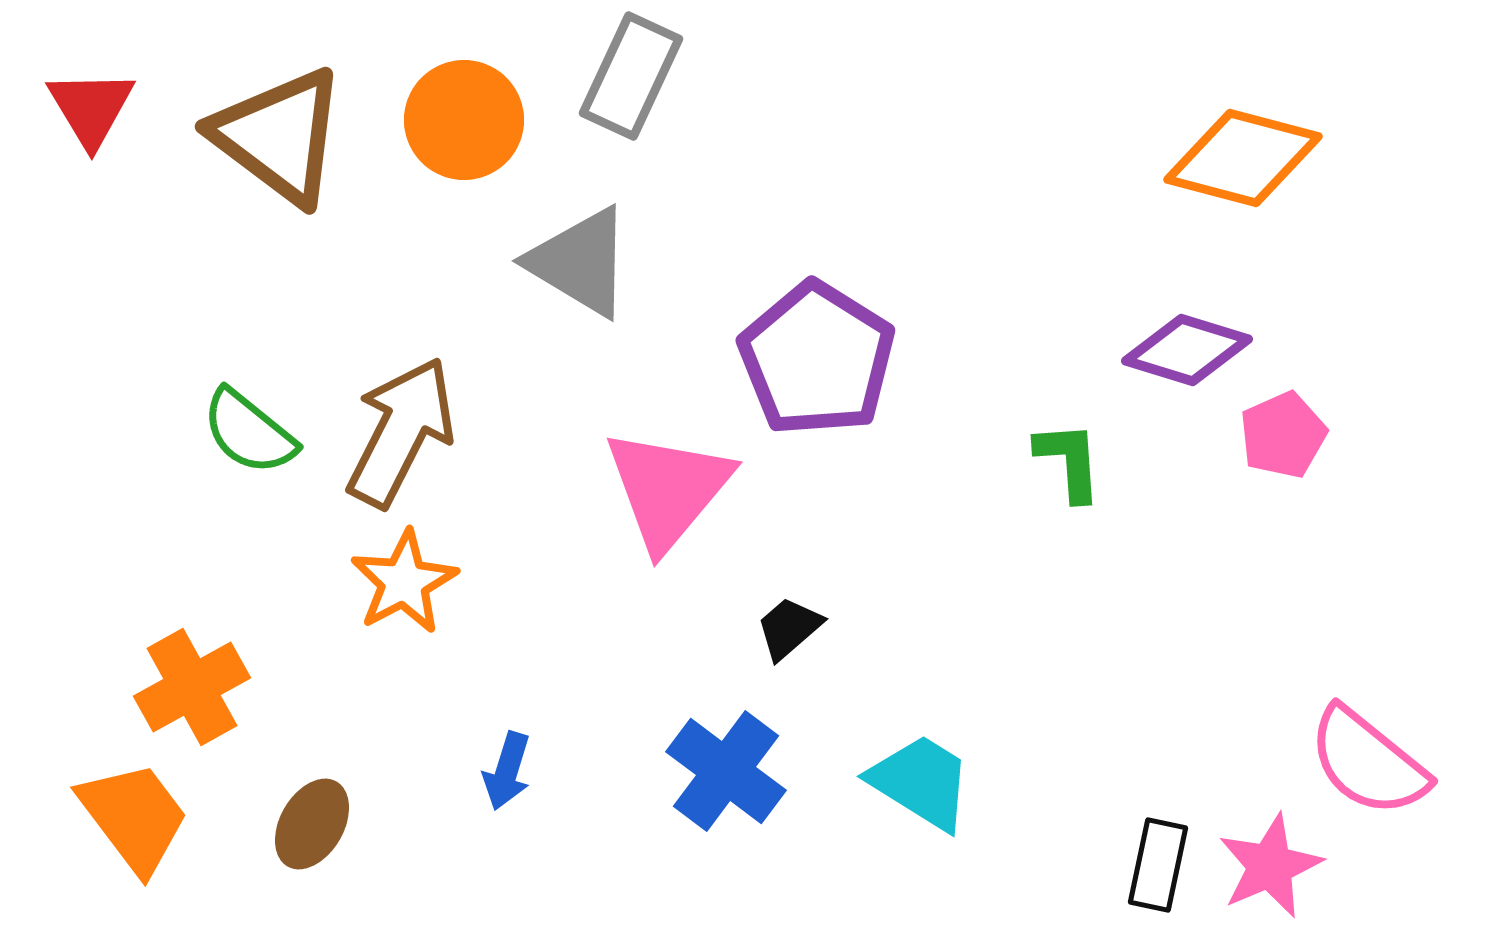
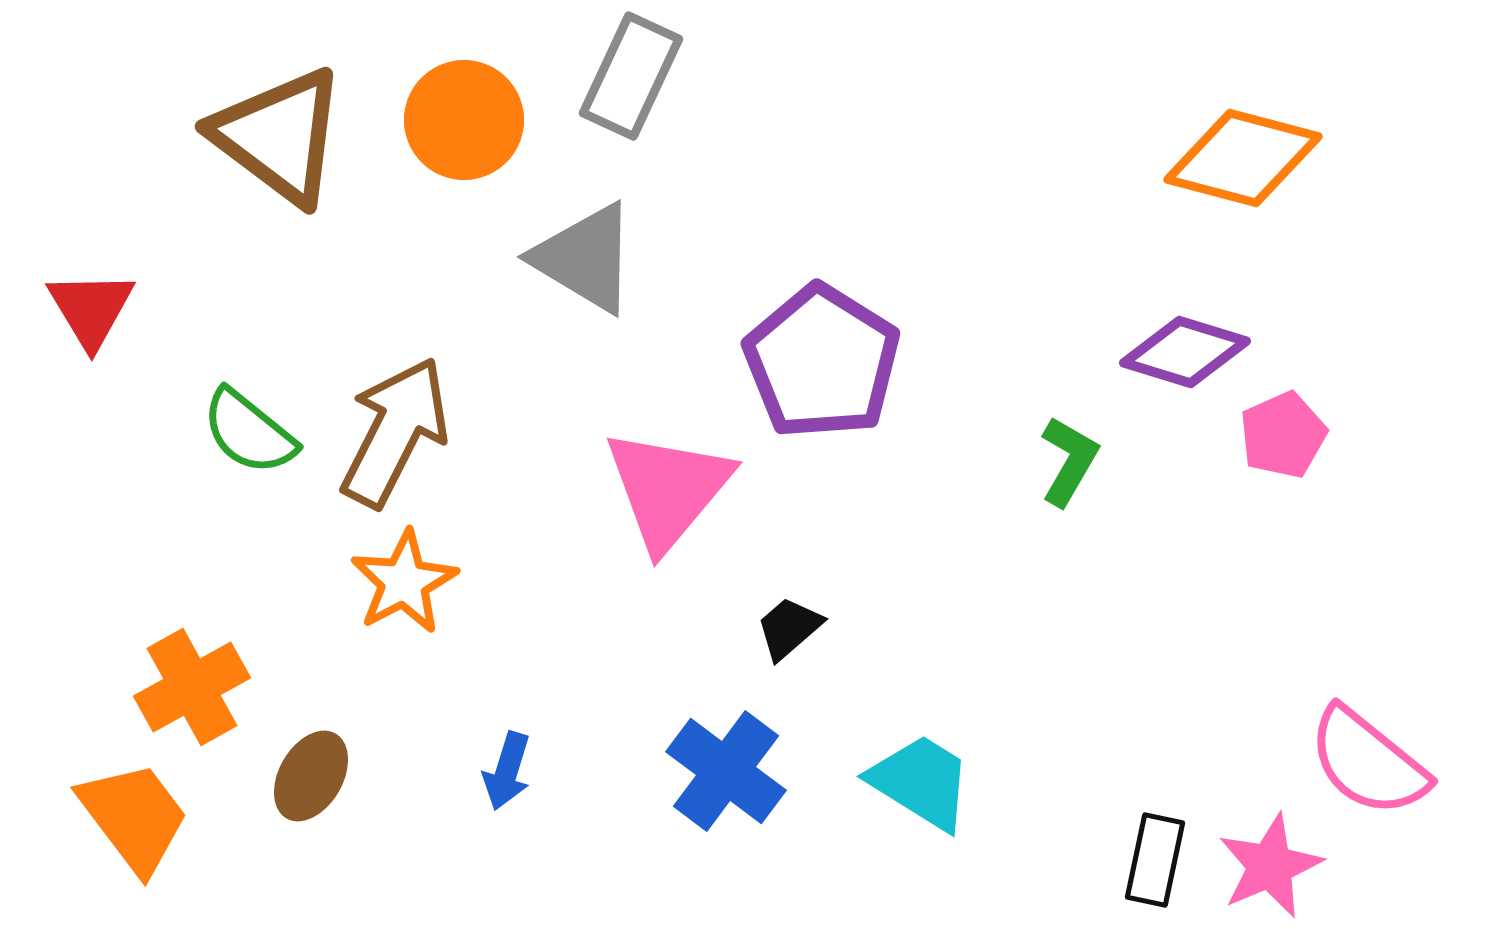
red triangle: moved 201 px down
gray triangle: moved 5 px right, 4 px up
purple diamond: moved 2 px left, 2 px down
purple pentagon: moved 5 px right, 3 px down
brown arrow: moved 6 px left
green L-shape: rotated 34 degrees clockwise
brown ellipse: moved 1 px left, 48 px up
black rectangle: moved 3 px left, 5 px up
